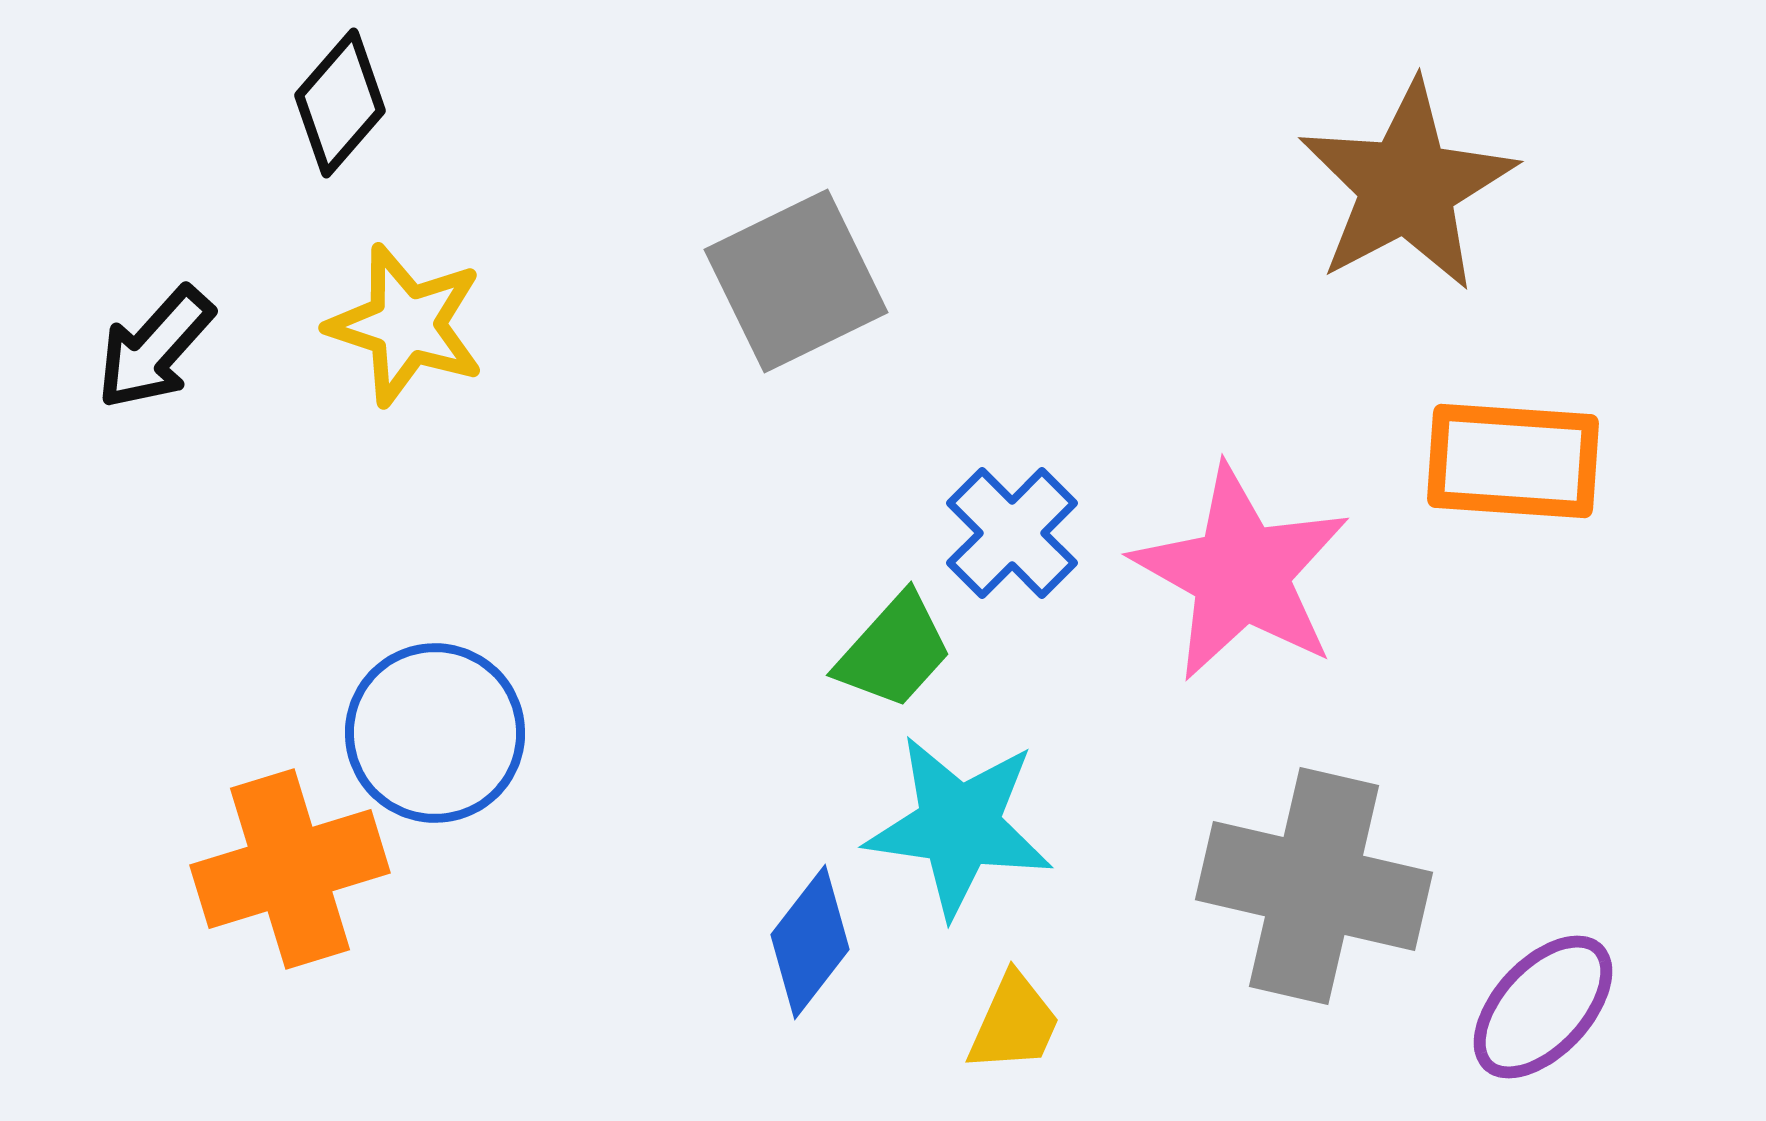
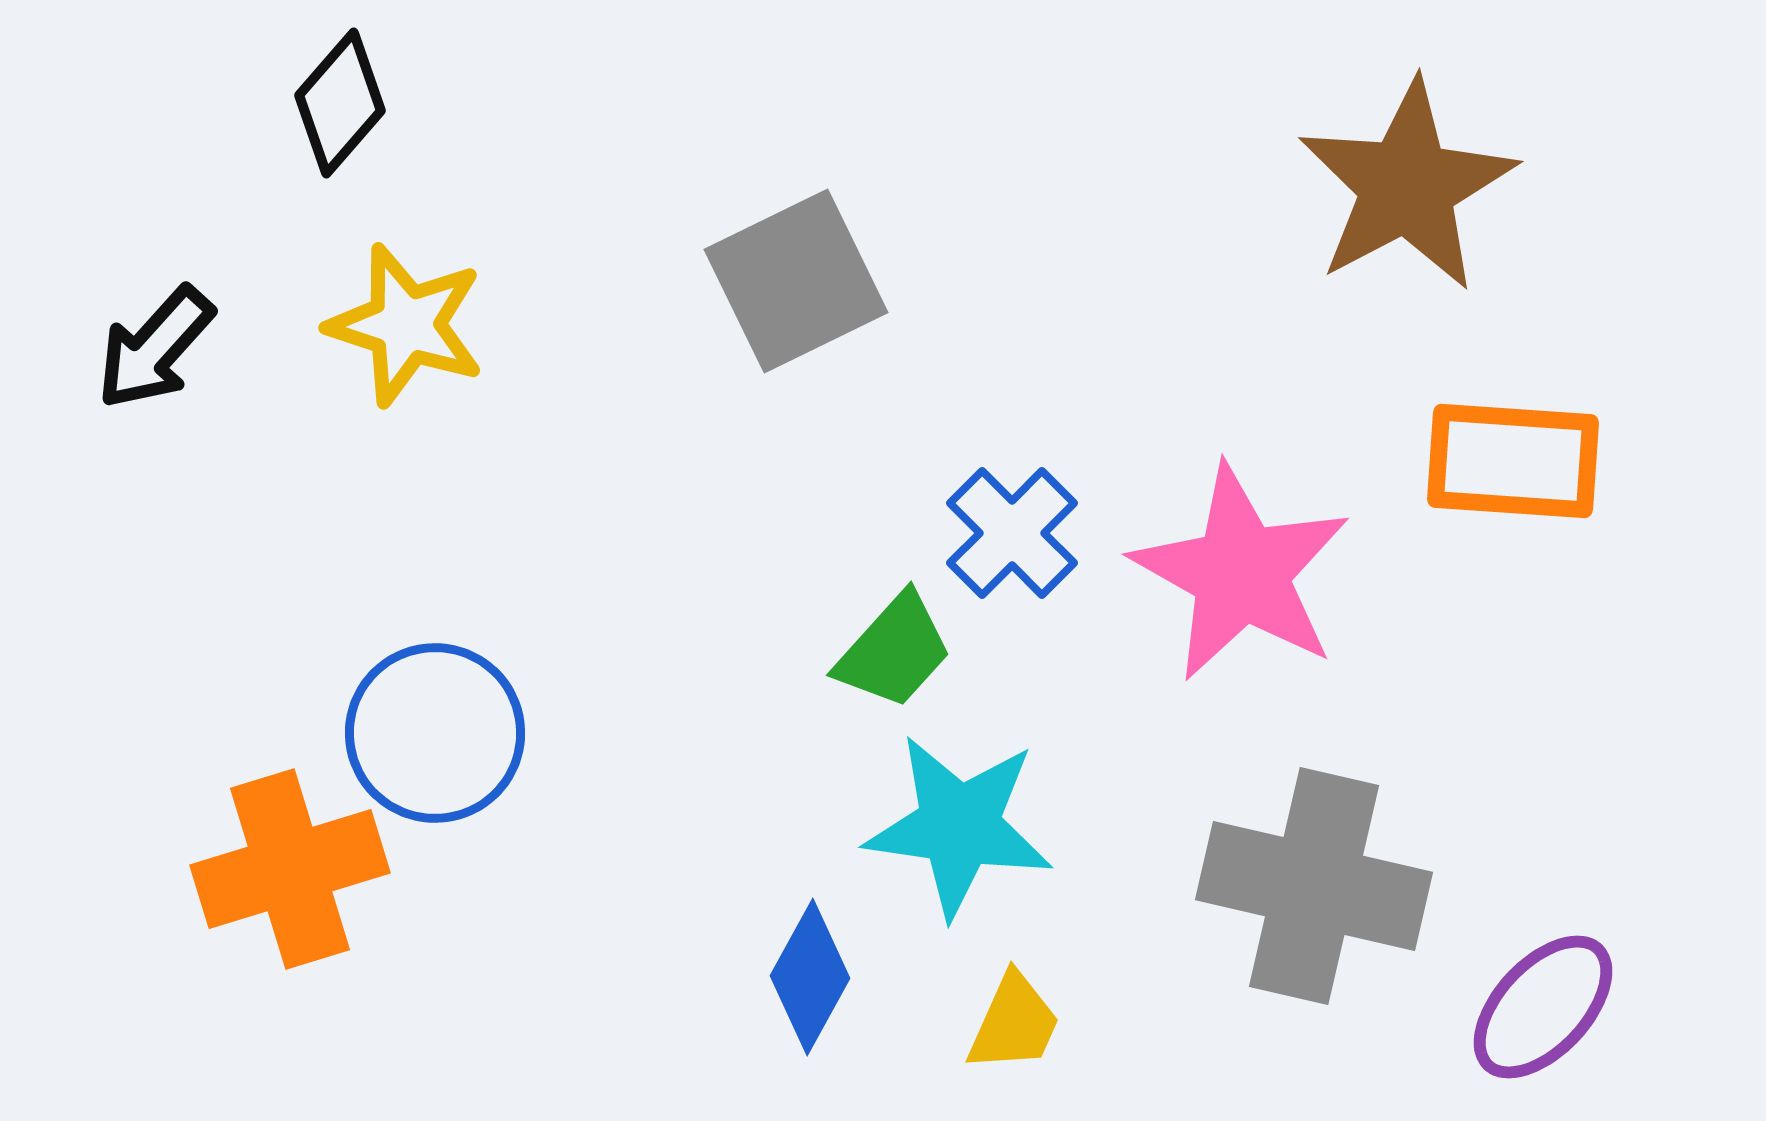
blue diamond: moved 35 px down; rotated 9 degrees counterclockwise
